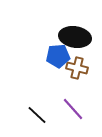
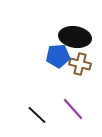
brown cross: moved 3 px right, 4 px up
